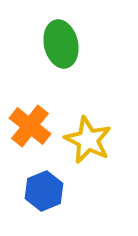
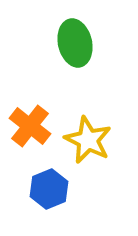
green ellipse: moved 14 px right, 1 px up
blue hexagon: moved 5 px right, 2 px up
